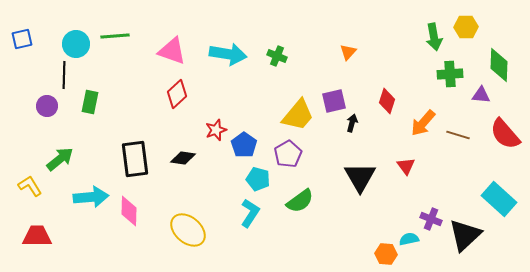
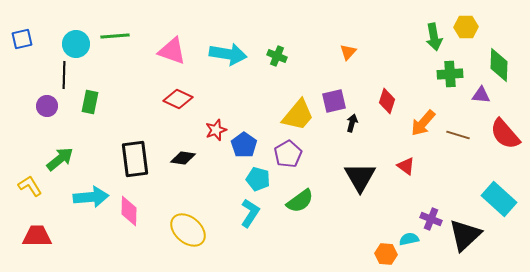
red diamond at (177, 94): moved 1 px right, 5 px down; rotated 68 degrees clockwise
red triangle at (406, 166): rotated 18 degrees counterclockwise
